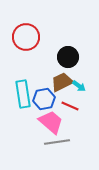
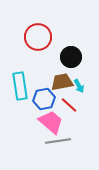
red circle: moved 12 px right
black circle: moved 3 px right
brown trapezoid: rotated 15 degrees clockwise
cyan arrow: rotated 24 degrees clockwise
cyan rectangle: moved 3 px left, 8 px up
red line: moved 1 px left, 1 px up; rotated 18 degrees clockwise
gray line: moved 1 px right, 1 px up
